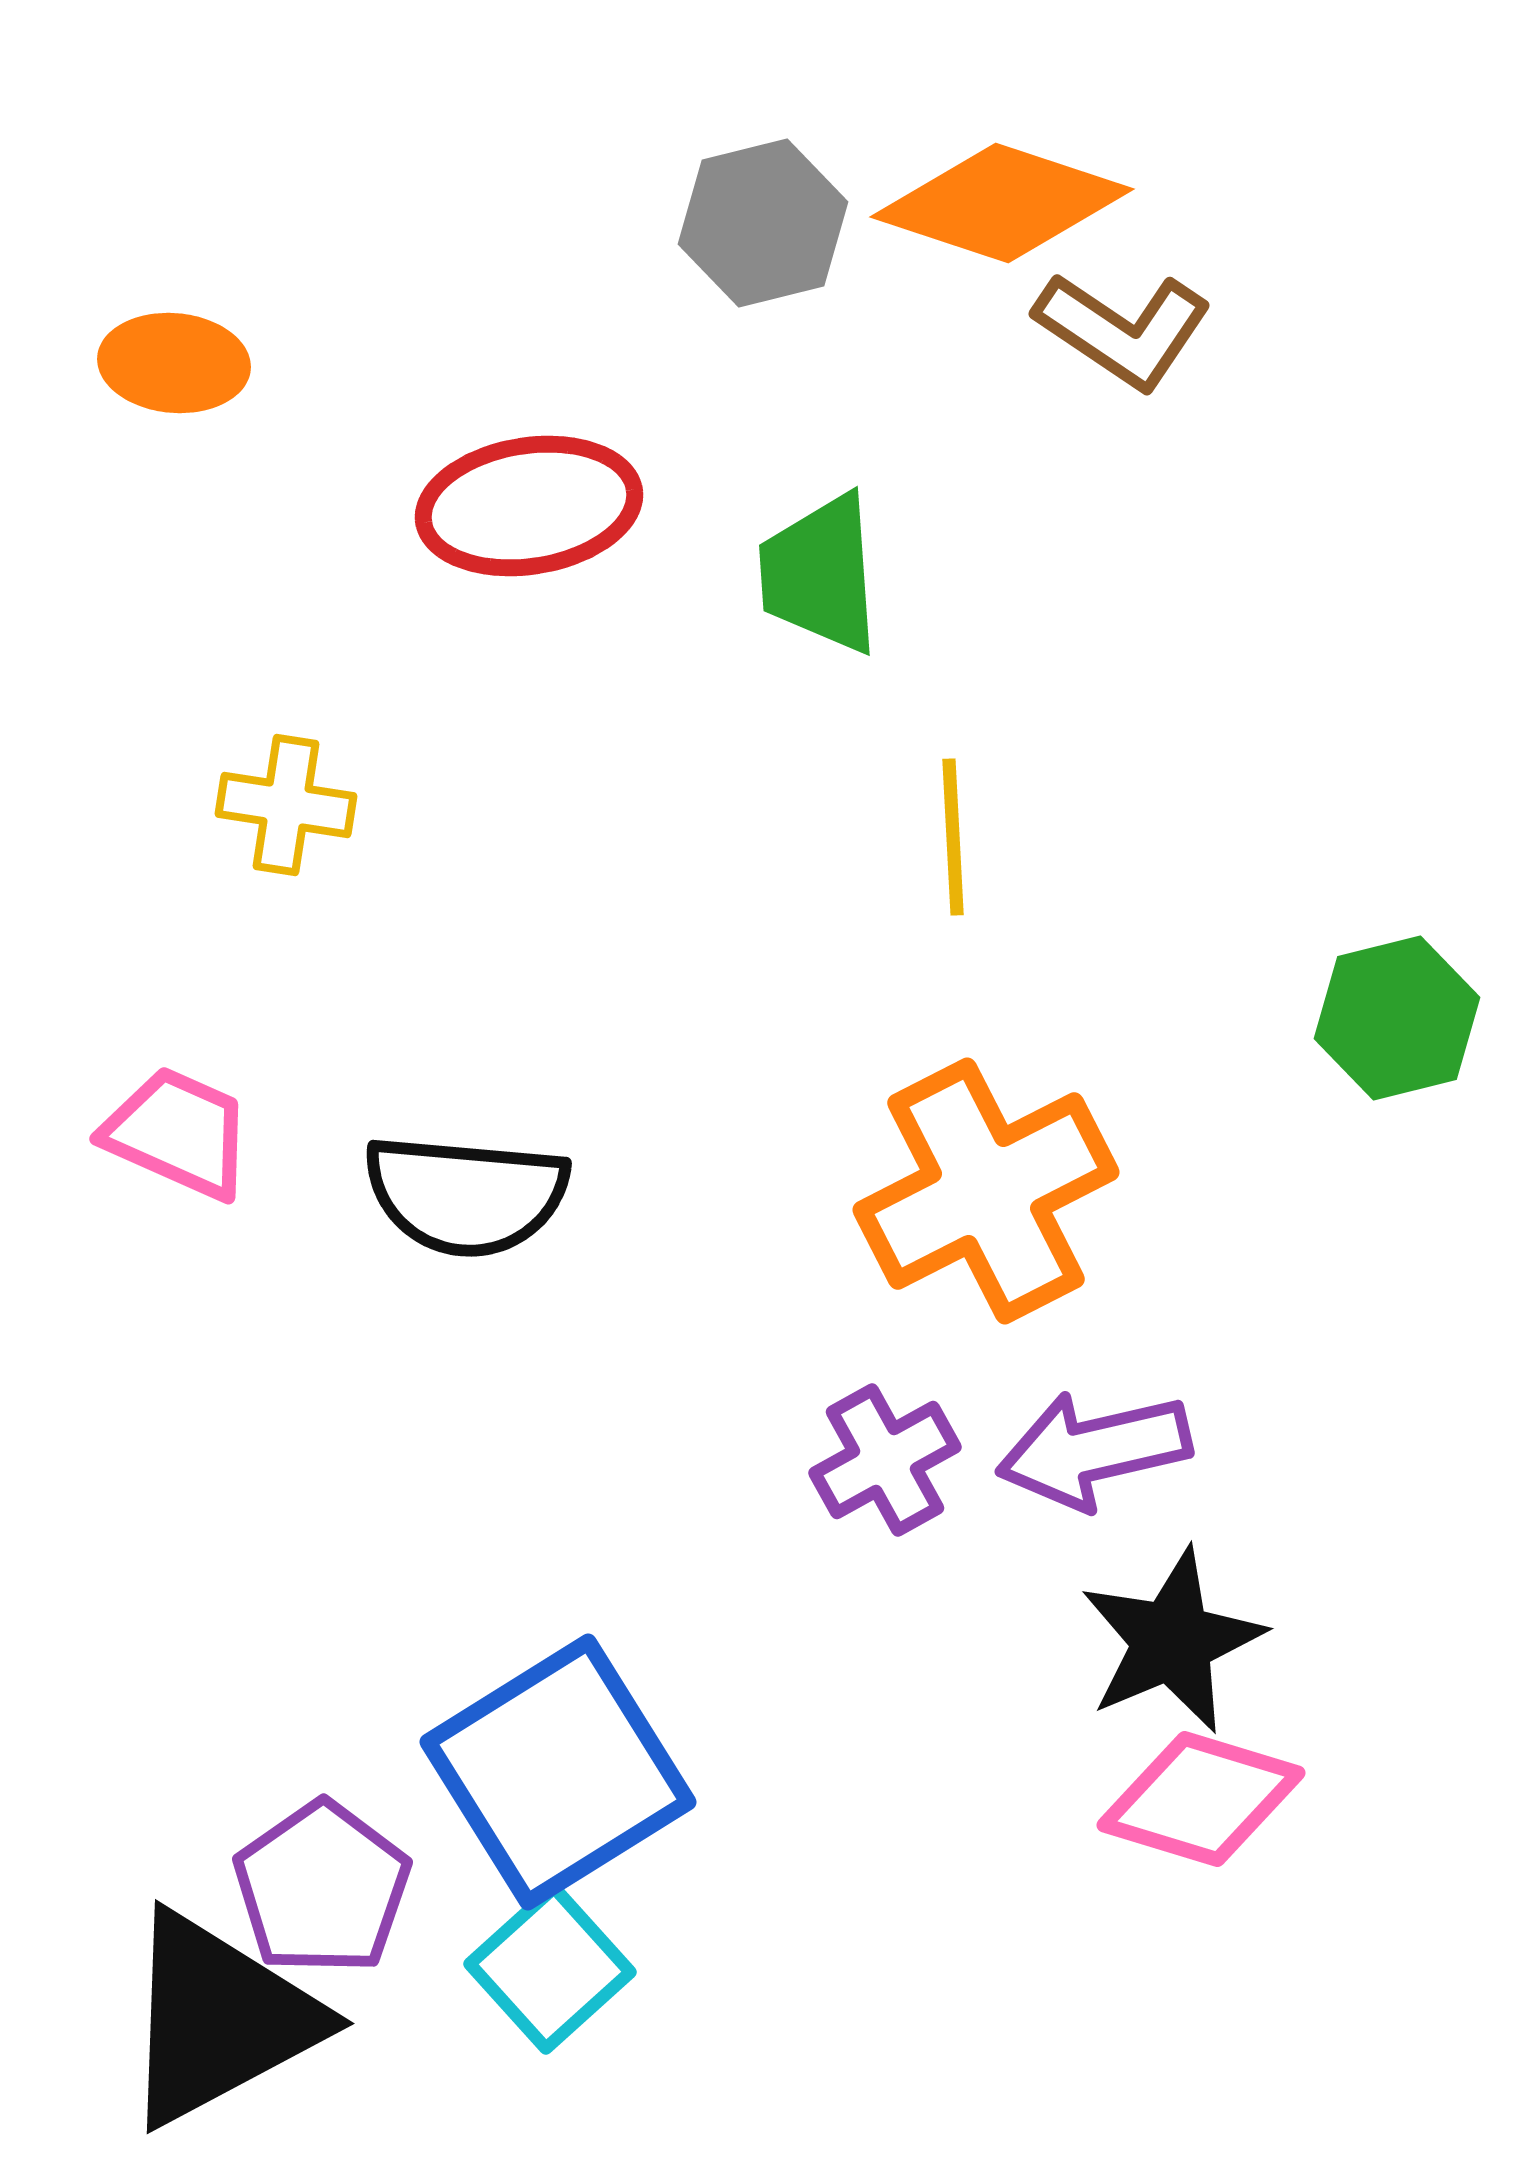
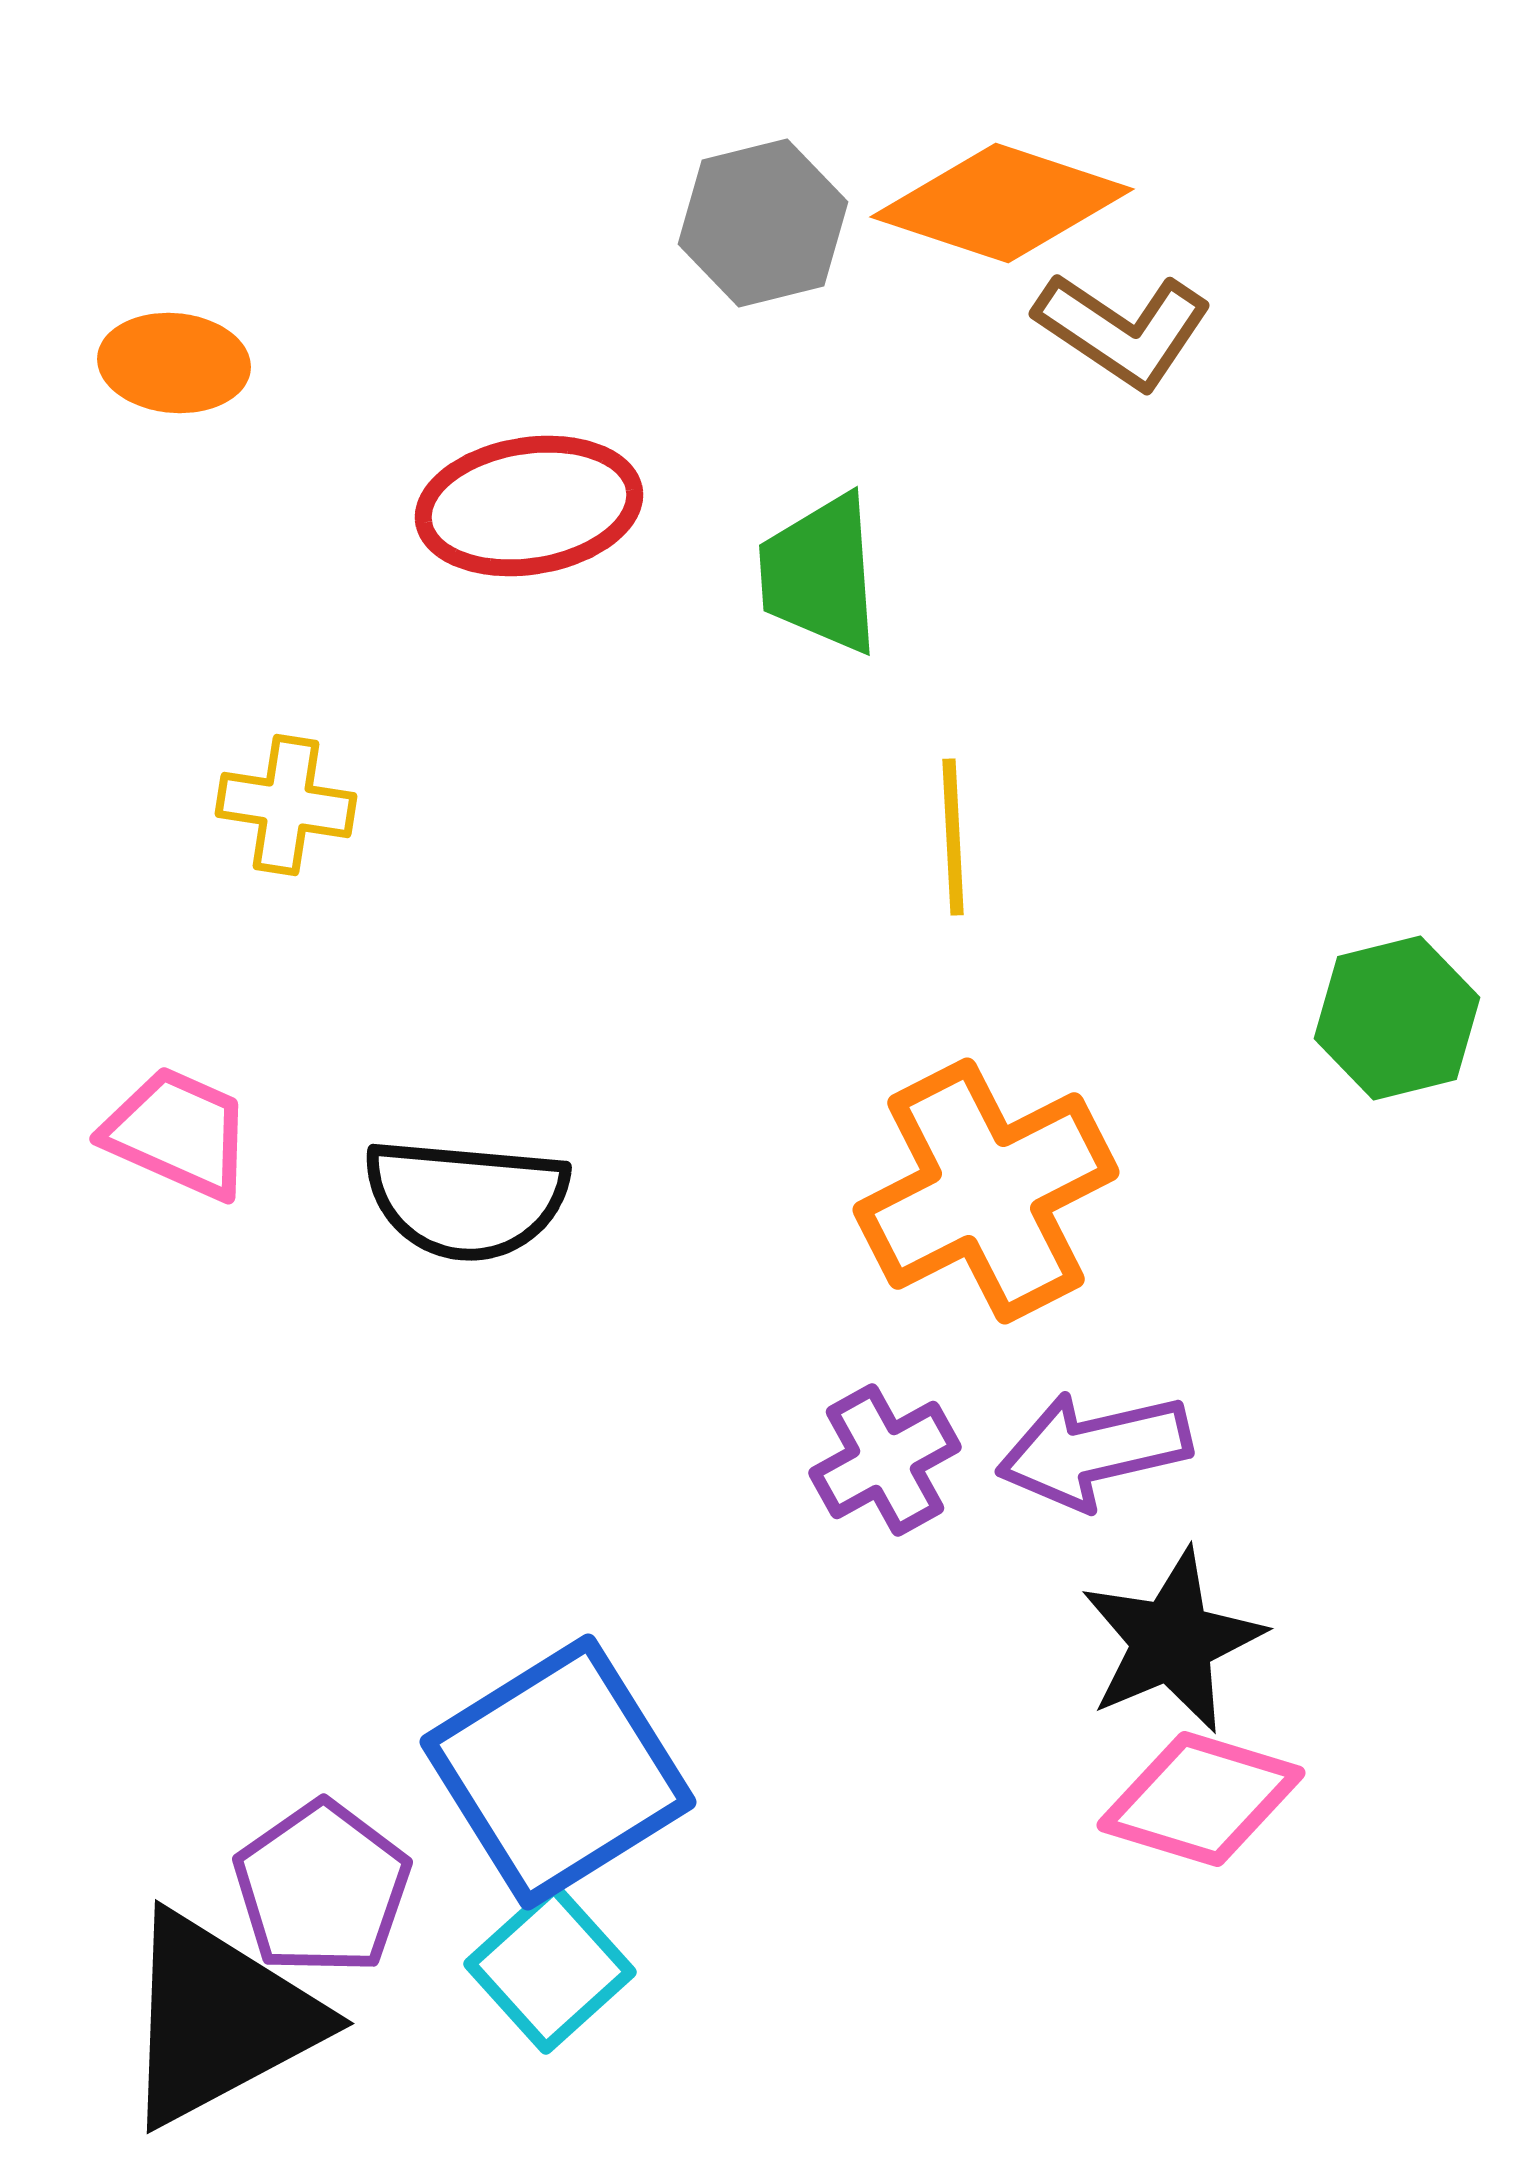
black semicircle: moved 4 px down
